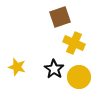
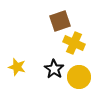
brown square: moved 4 px down
